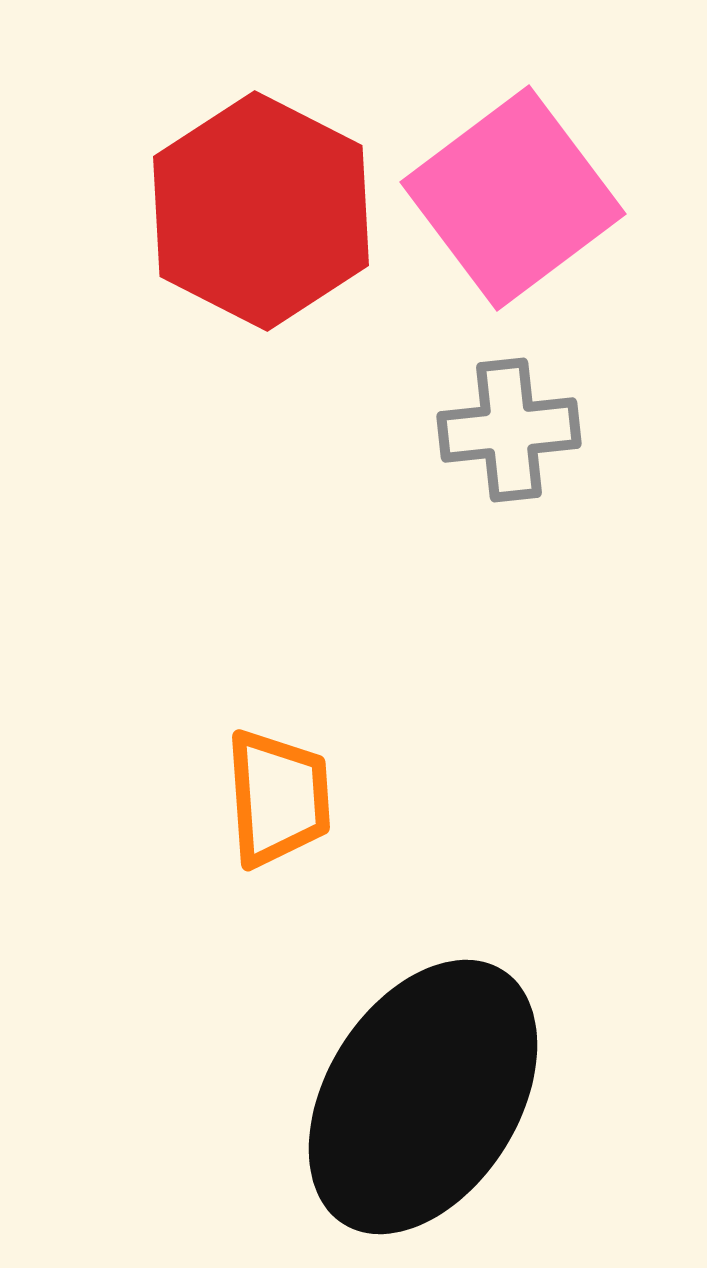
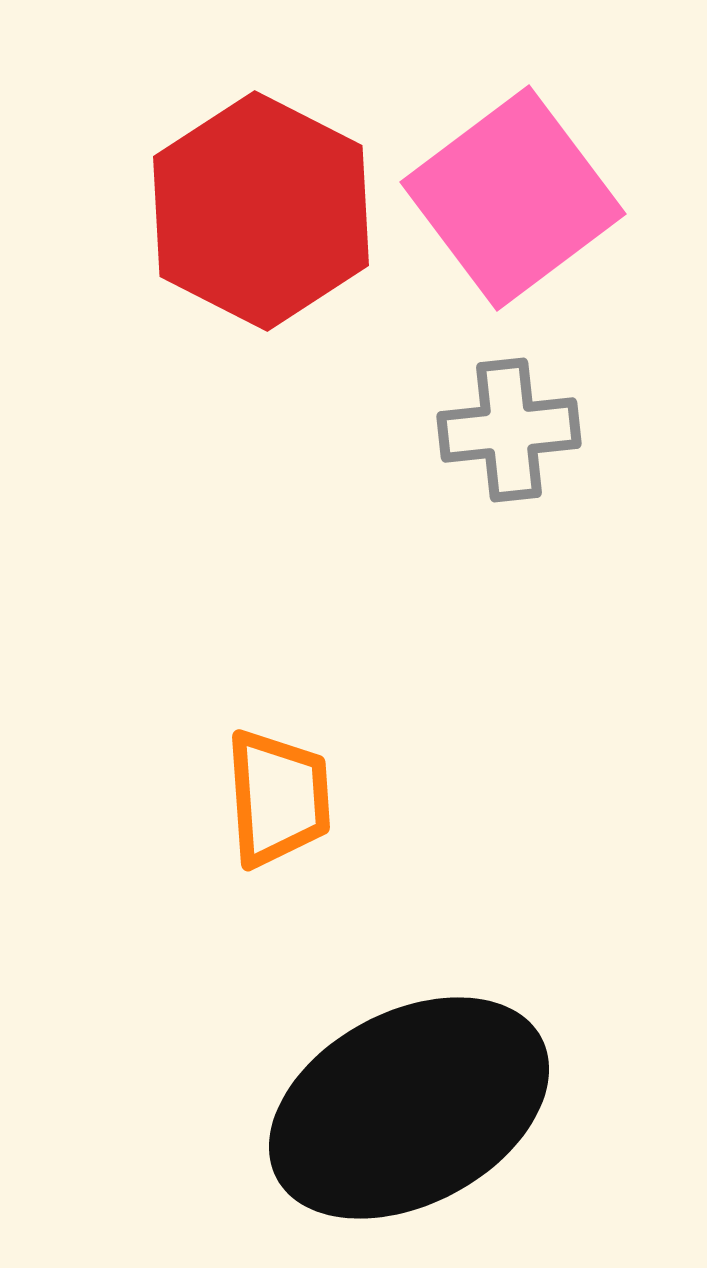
black ellipse: moved 14 px left, 11 px down; rotated 30 degrees clockwise
